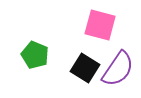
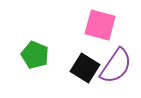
purple semicircle: moved 2 px left, 3 px up
